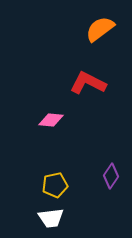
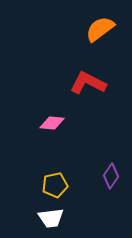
pink diamond: moved 1 px right, 3 px down
